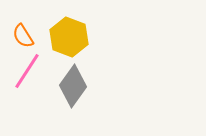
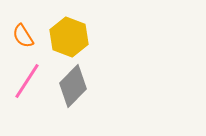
pink line: moved 10 px down
gray diamond: rotated 9 degrees clockwise
